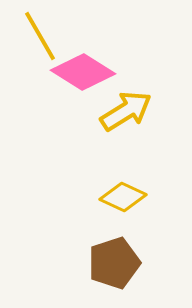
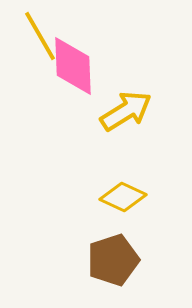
pink diamond: moved 10 px left, 6 px up; rotated 56 degrees clockwise
brown pentagon: moved 1 px left, 3 px up
